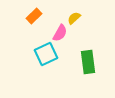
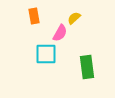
orange rectangle: rotated 56 degrees counterclockwise
cyan square: rotated 25 degrees clockwise
green rectangle: moved 1 px left, 5 px down
